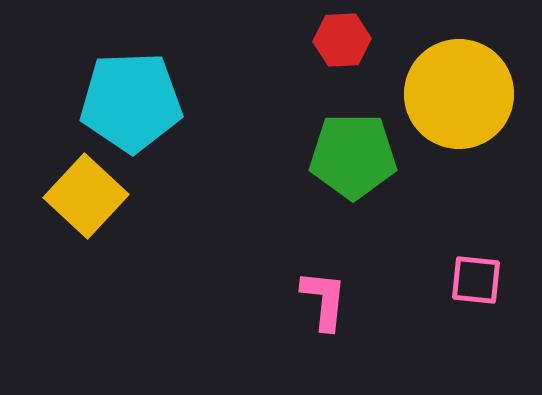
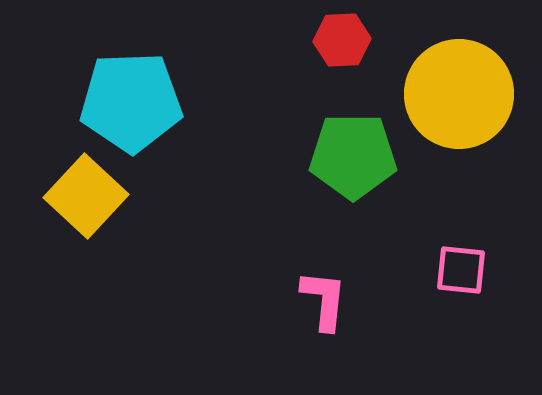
pink square: moved 15 px left, 10 px up
